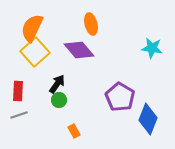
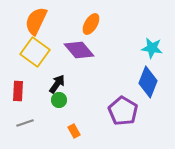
orange ellipse: rotated 45 degrees clockwise
orange semicircle: moved 4 px right, 7 px up
yellow square: rotated 12 degrees counterclockwise
purple pentagon: moved 3 px right, 14 px down
gray line: moved 6 px right, 8 px down
blue diamond: moved 37 px up
